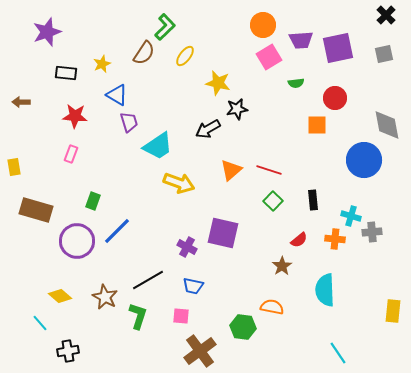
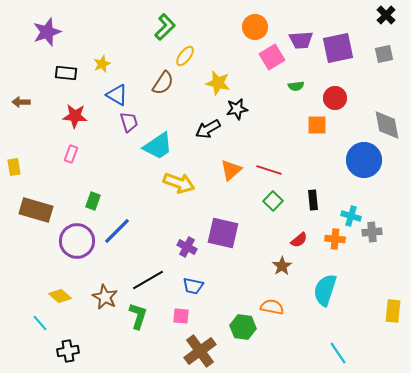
orange circle at (263, 25): moved 8 px left, 2 px down
brown semicircle at (144, 53): moved 19 px right, 30 px down
pink square at (269, 57): moved 3 px right
green semicircle at (296, 83): moved 3 px down
cyan semicircle at (325, 290): rotated 20 degrees clockwise
